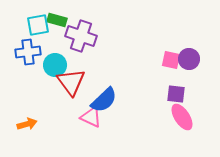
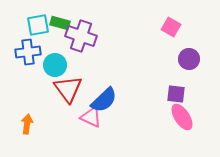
green rectangle: moved 3 px right, 3 px down
pink square: moved 33 px up; rotated 18 degrees clockwise
red triangle: moved 3 px left, 7 px down
orange arrow: rotated 66 degrees counterclockwise
